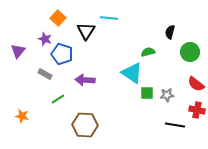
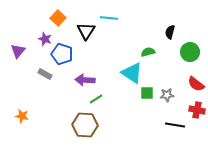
green line: moved 38 px right
